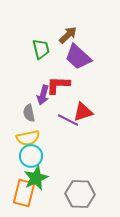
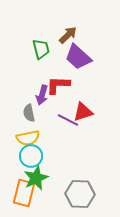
purple arrow: moved 1 px left
